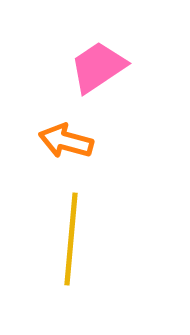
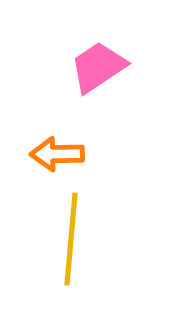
orange arrow: moved 9 px left, 13 px down; rotated 16 degrees counterclockwise
